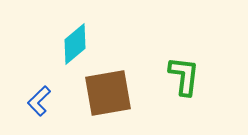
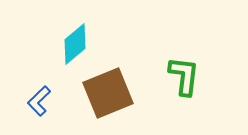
brown square: rotated 12 degrees counterclockwise
